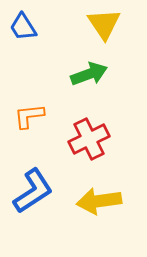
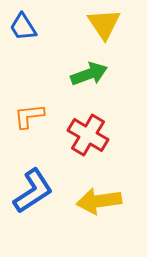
red cross: moved 1 px left, 4 px up; rotated 33 degrees counterclockwise
